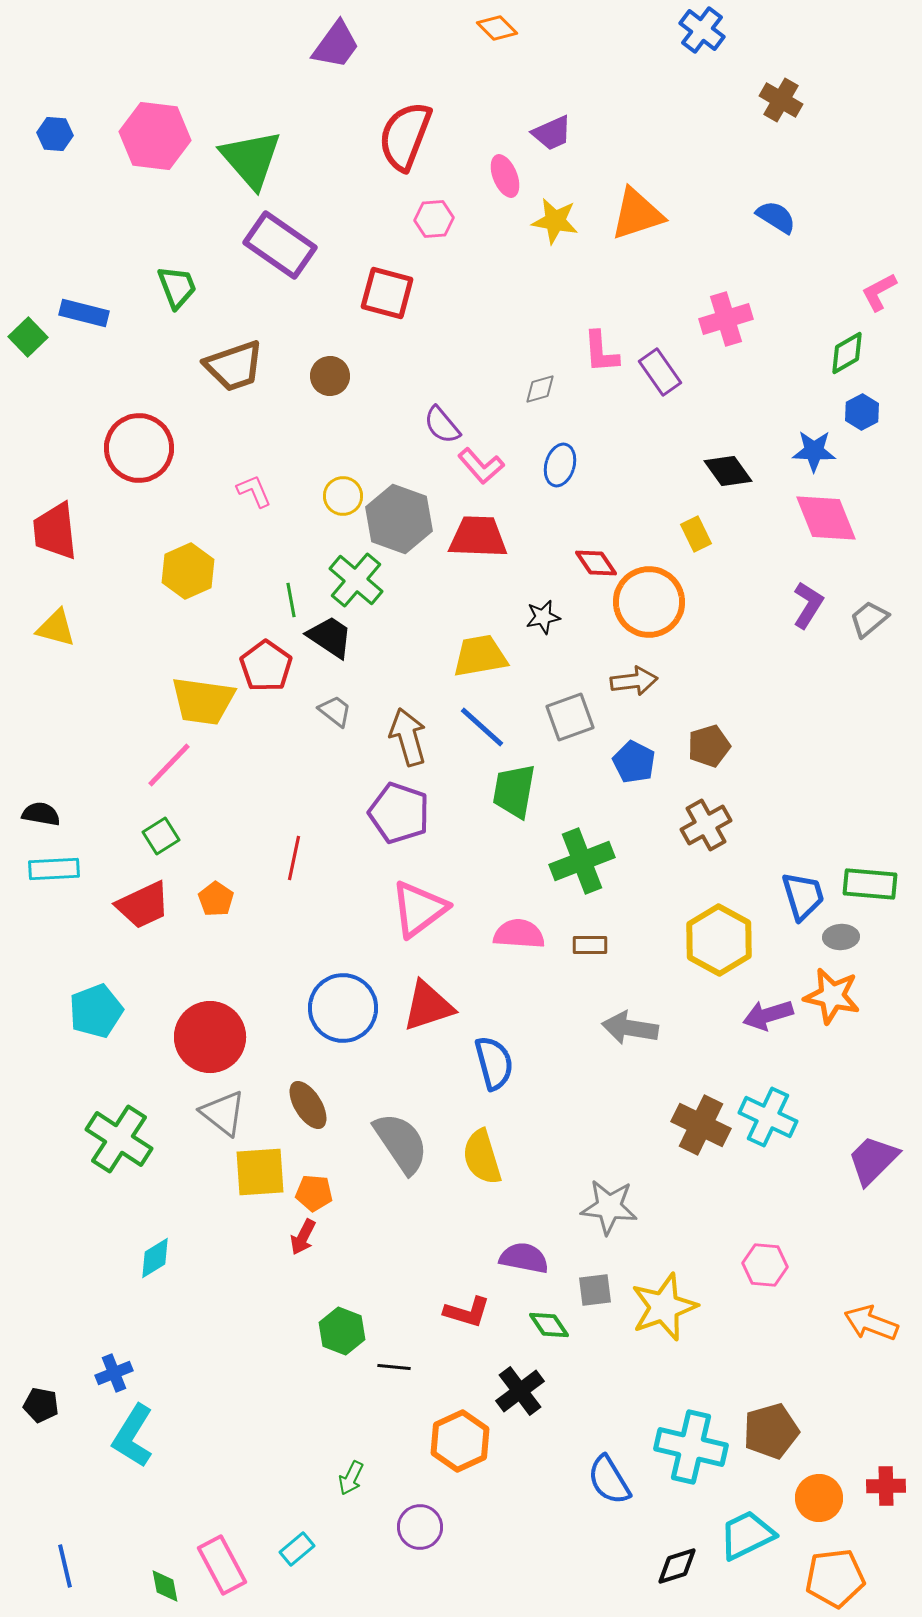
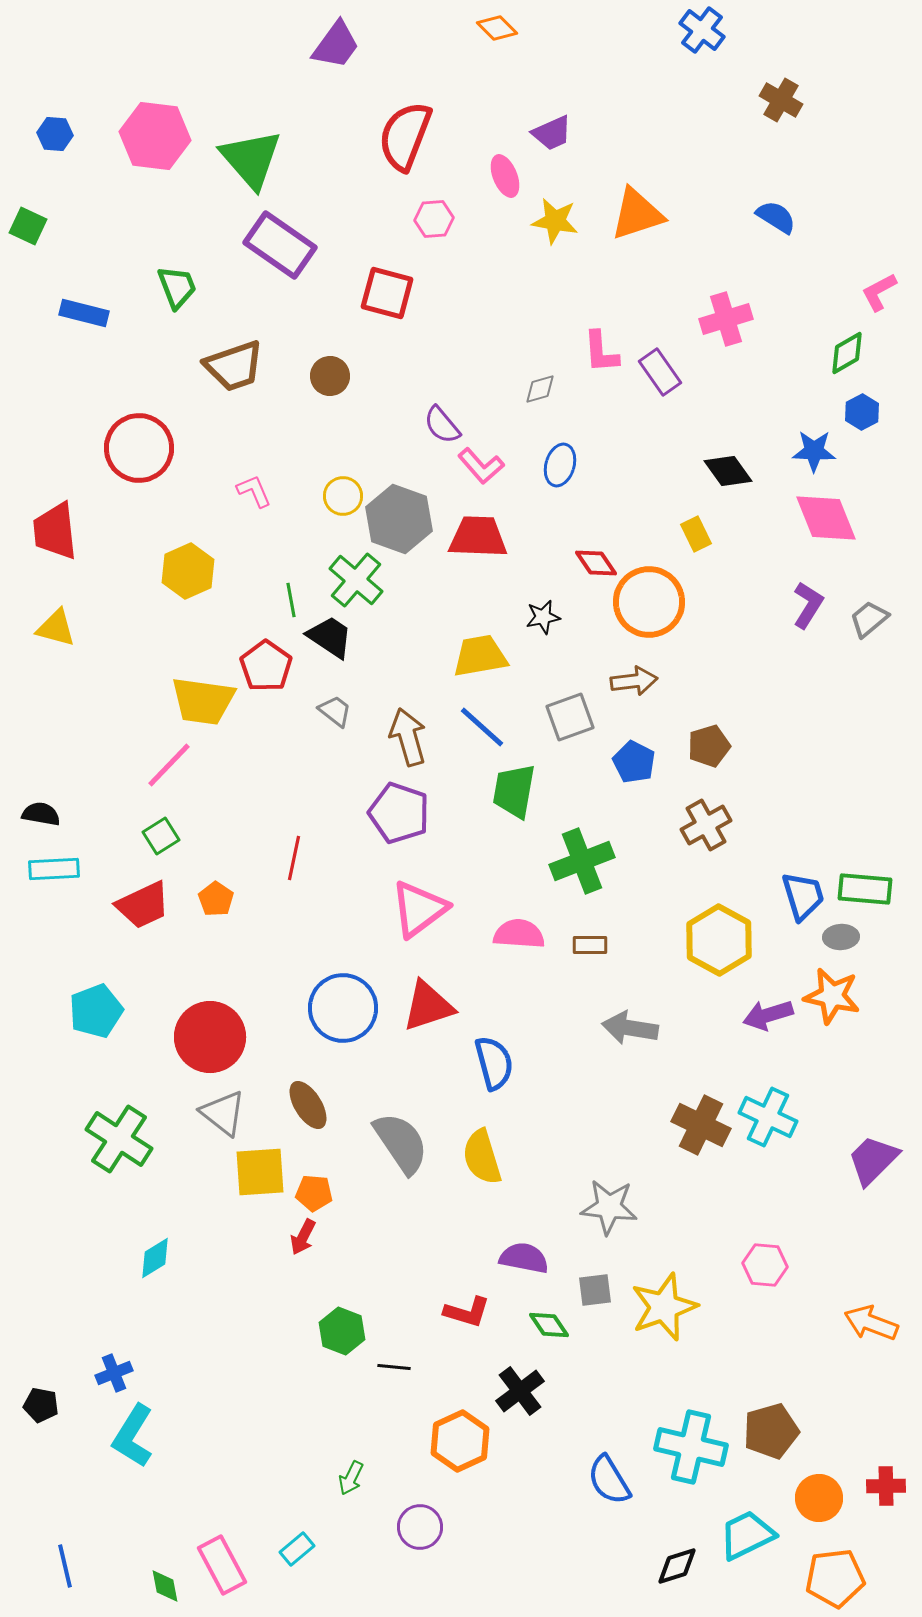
green square at (28, 337): moved 111 px up; rotated 21 degrees counterclockwise
green rectangle at (870, 884): moved 5 px left, 5 px down
